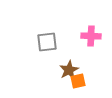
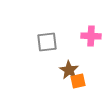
brown star: rotated 12 degrees counterclockwise
